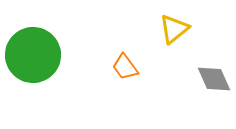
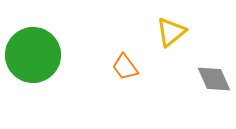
yellow triangle: moved 3 px left, 3 px down
